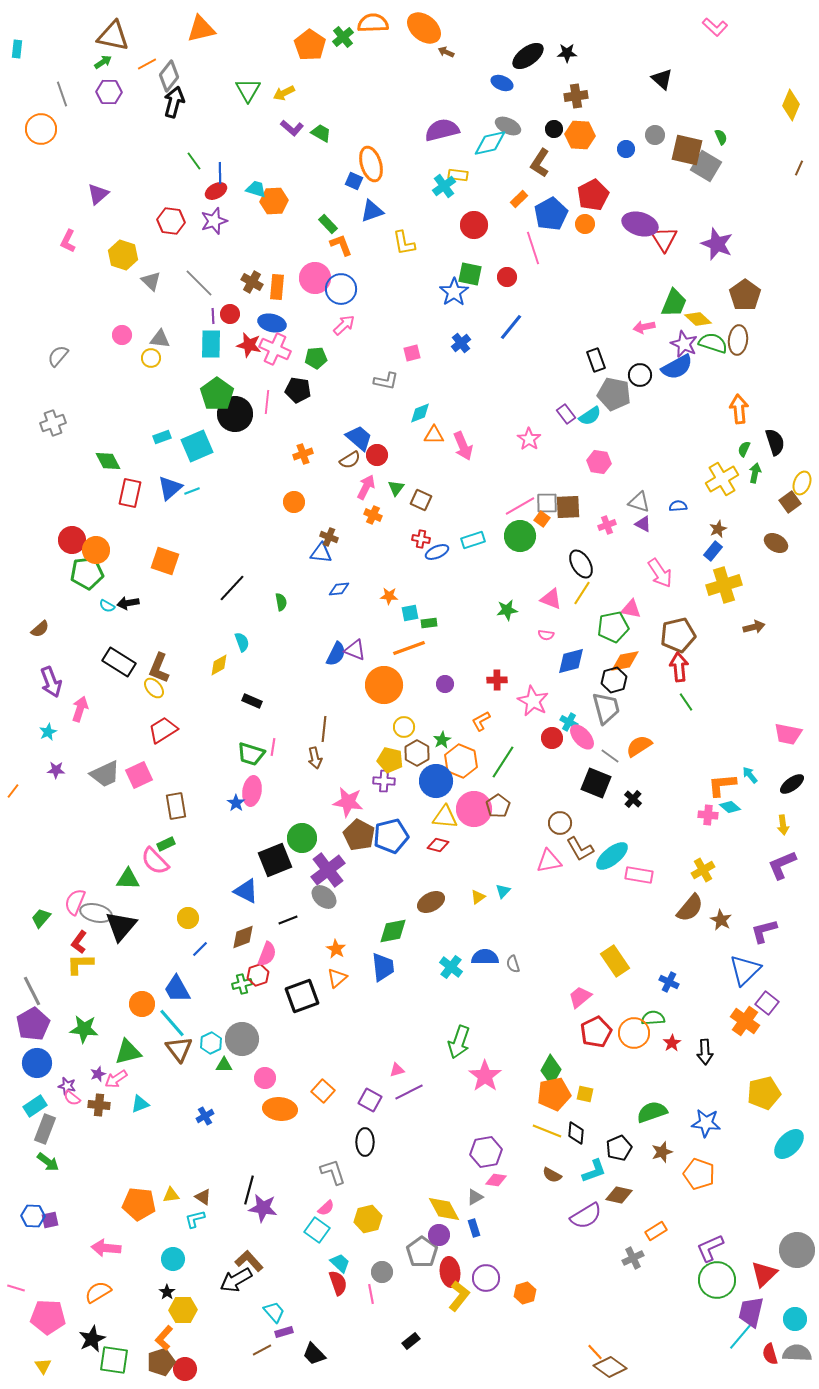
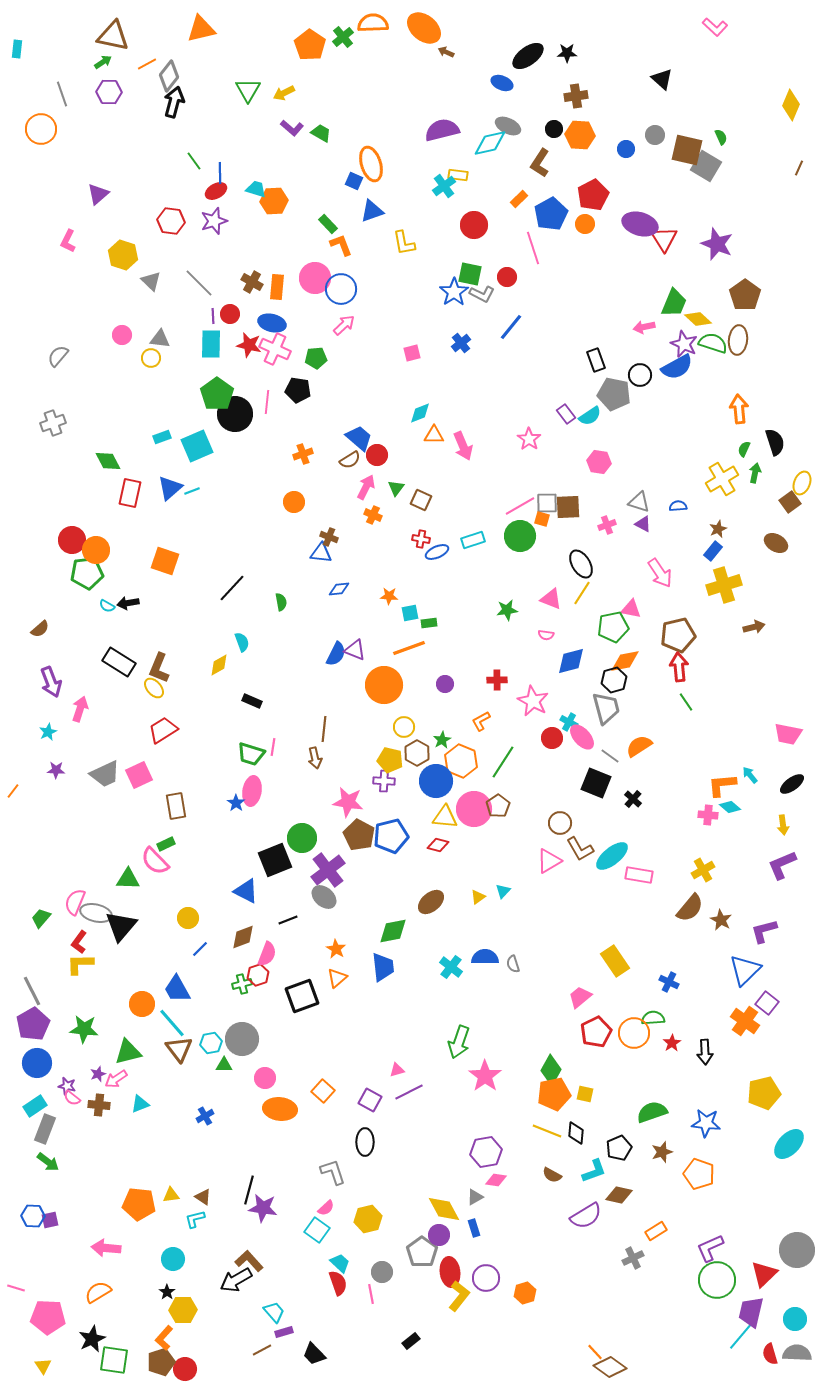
gray L-shape at (386, 381): moved 96 px right, 87 px up; rotated 15 degrees clockwise
orange square at (542, 519): rotated 21 degrees counterclockwise
pink triangle at (549, 861): rotated 20 degrees counterclockwise
brown ellipse at (431, 902): rotated 12 degrees counterclockwise
cyan hexagon at (211, 1043): rotated 15 degrees clockwise
